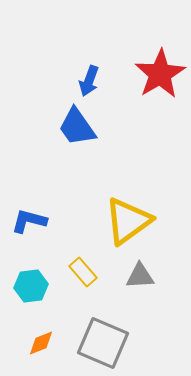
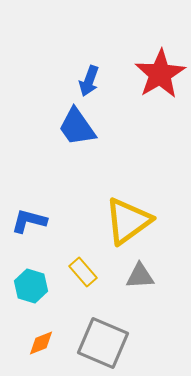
cyan hexagon: rotated 24 degrees clockwise
